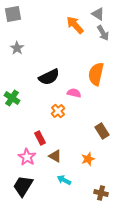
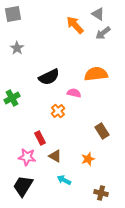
gray arrow: rotated 84 degrees clockwise
orange semicircle: rotated 70 degrees clockwise
green cross: rotated 28 degrees clockwise
pink star: rotated 24 degrees counterclockwise
